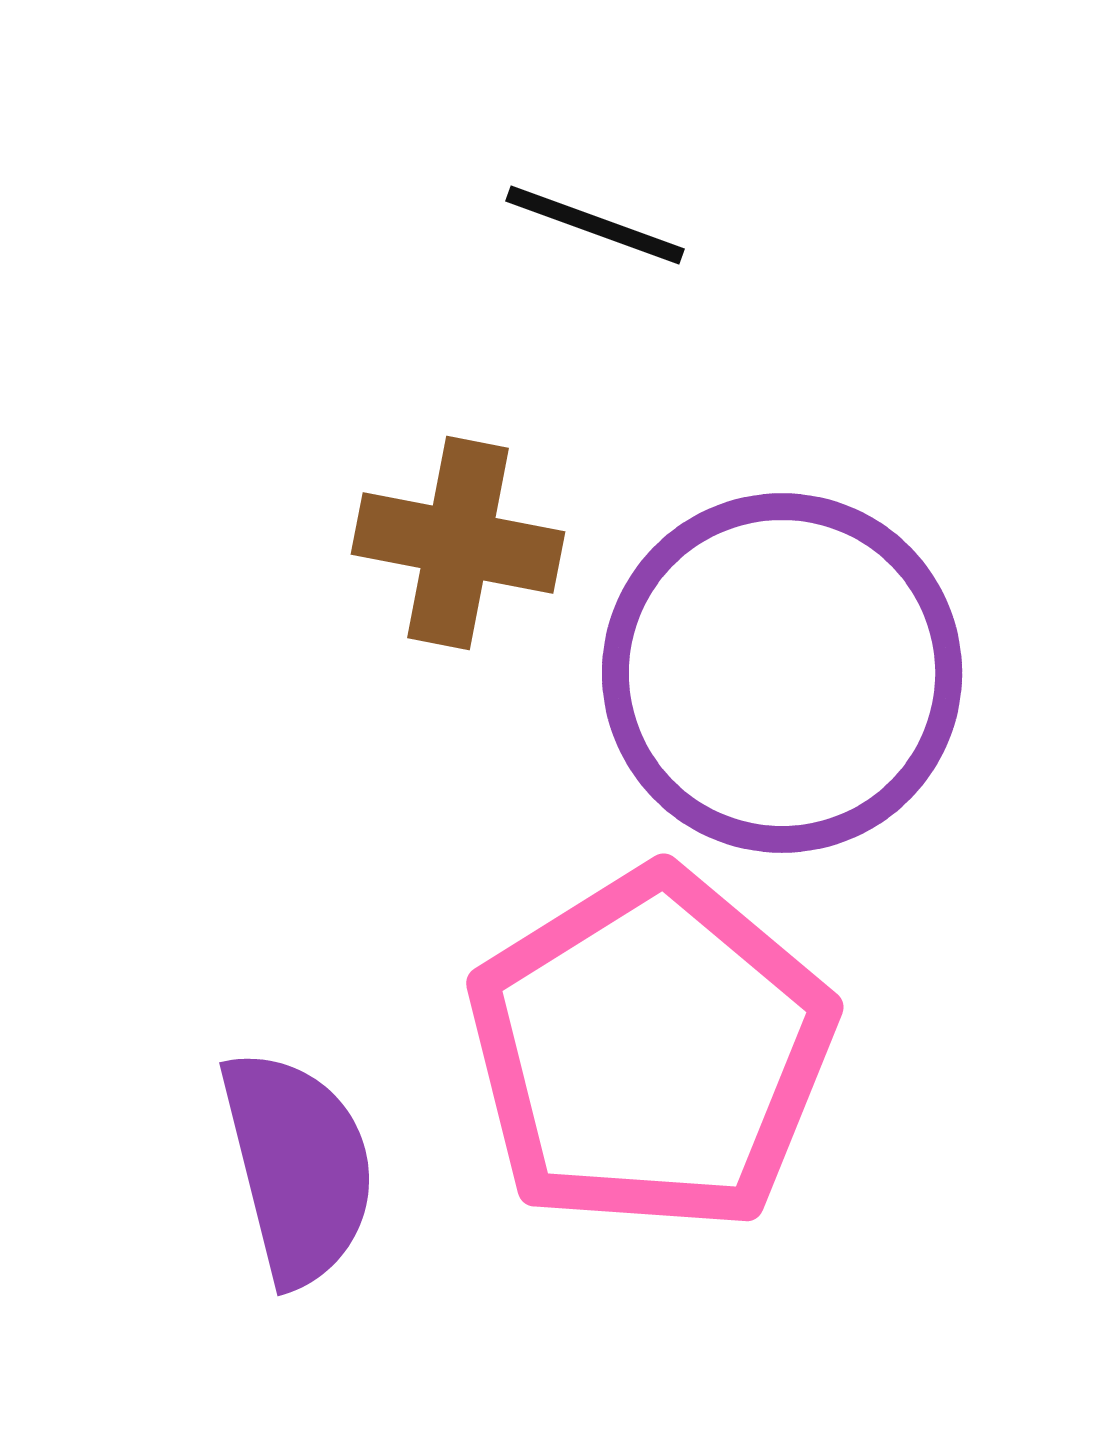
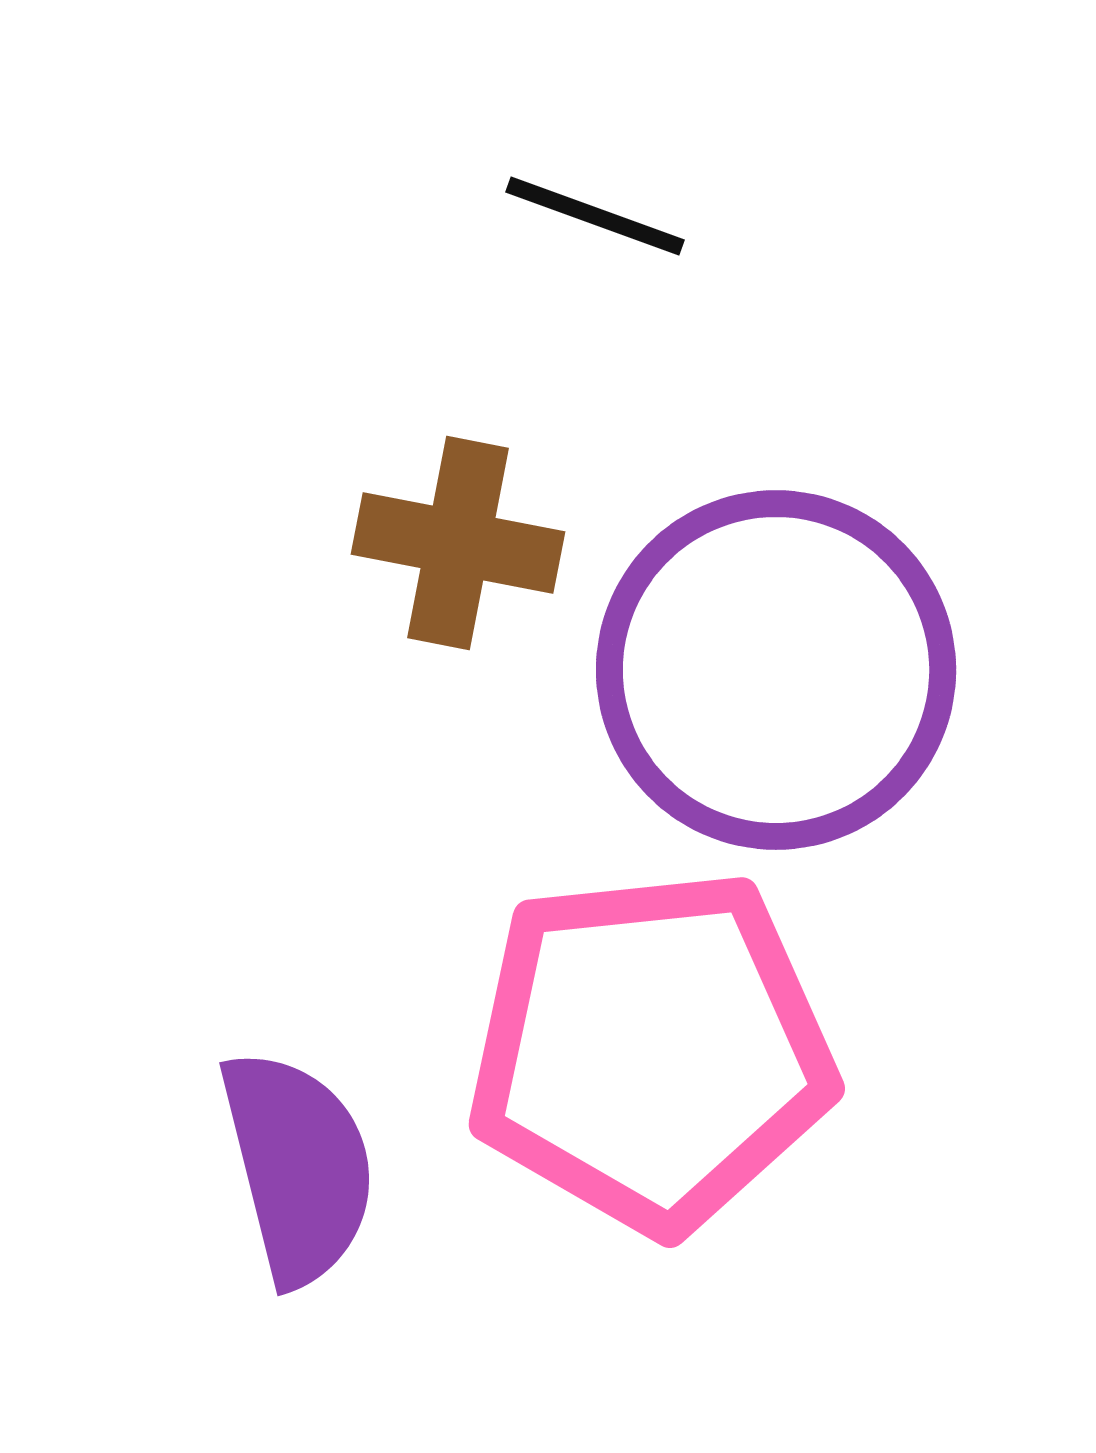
black line: moved 9 px up
purple circle: moved 6 px left, 3 px up
pink pentagon: rotated 26 degrees clockwise
